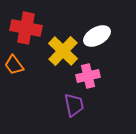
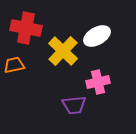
orange trapezoid: rotated 115 degrees clockwise
pink cross: moved 10 px right, 6 px down
purple trapezoid: rotated 95 degrees clockwise
